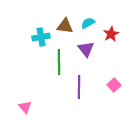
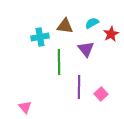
cyan semicircle: moved 4 px right
cyan cross: moved 1 px left
pink square: moved 13 px left, 9 px down
